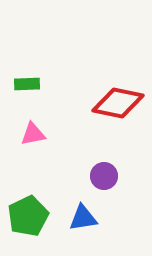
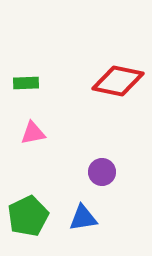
green rectangle: moved 1 px left, 1 px up
red diamond: moved 22 px up
pink triangle: moved 1 px up
purple circle: moved 2 px left, 4 px up
